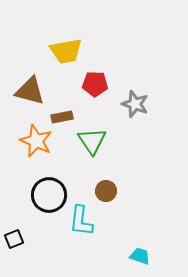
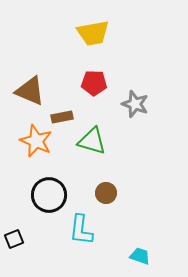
yellow trapezoid: moved 27 px right, 18 px up
red pentagon: moved 1 px left, 1 px up
brown triangle: rotated 8 degrees clockwise
green triangle: rotated 40 degrees counterclockwise
brown circle: moved 2 px down
cyan L-shape: moved 9 px down
